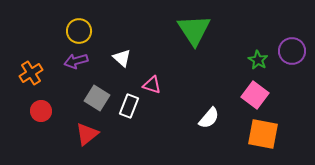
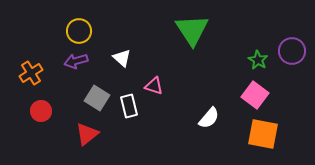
green triangle: moved 2 px left
pink triangle: moved 2 px right, 1 px down
white rectangle: rotated 35 degrees counterclockwise
